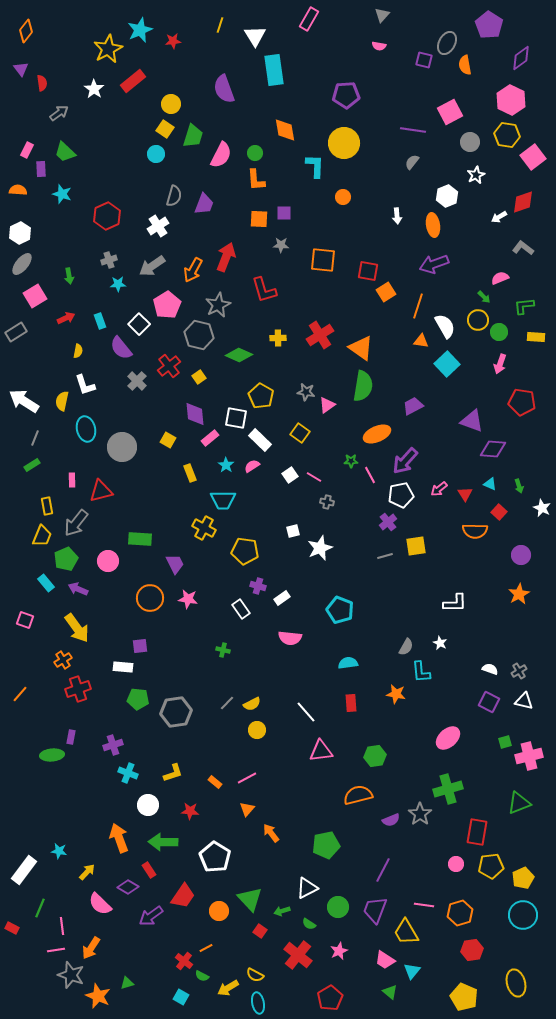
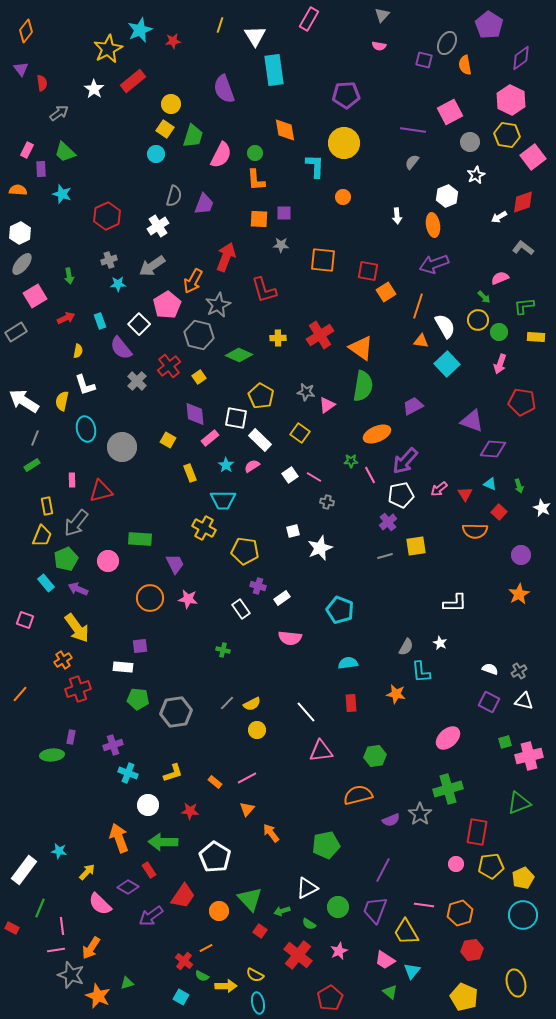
orange arrow at (193, 270): moved 11 px down
yellow arrow at (228, 988): moved 2 px left, 2 px up; rotated 150 degrees counterclockwise
